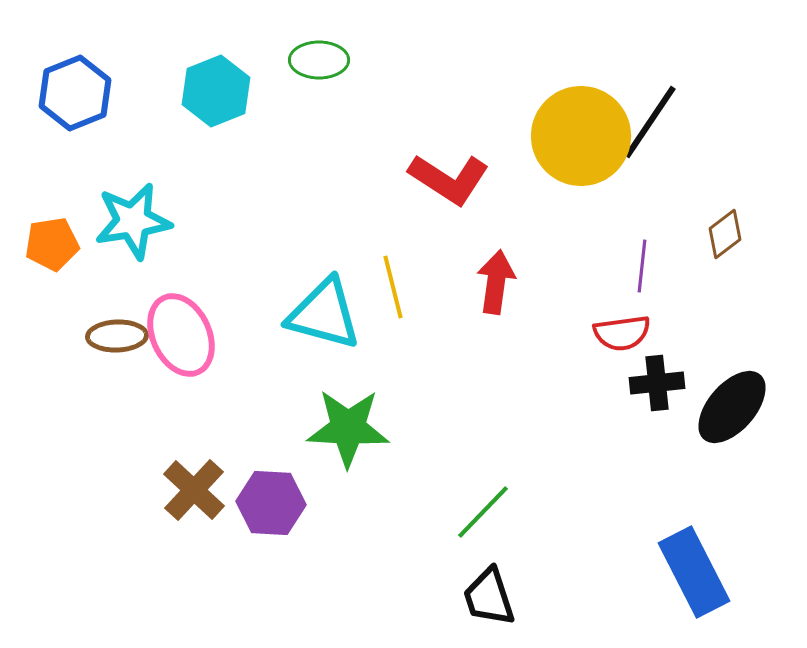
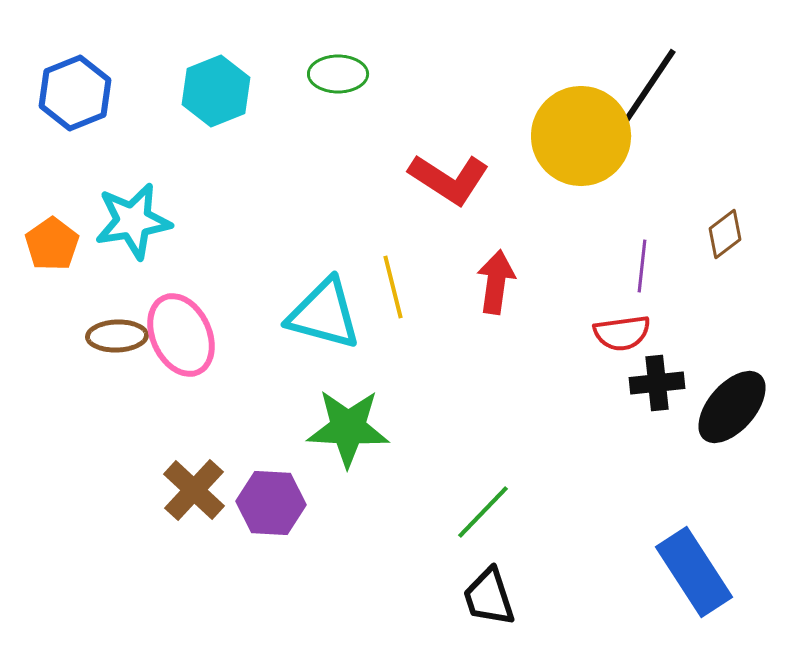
green ellipse: moved 19 px right, 14 px down
black line: moved 37 px up
orange pentagon: rotated 26 degrees counterclockwise
blue rectangle: rotated 6 degrees counterclockwise
